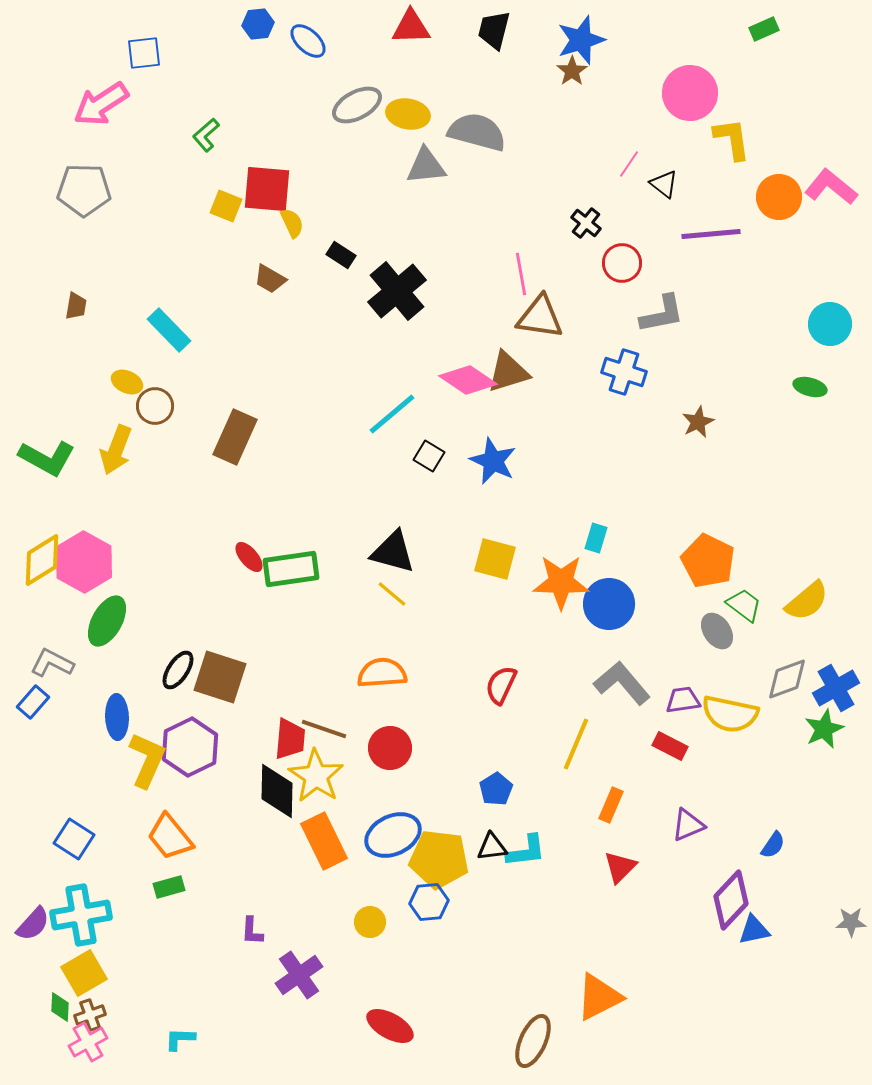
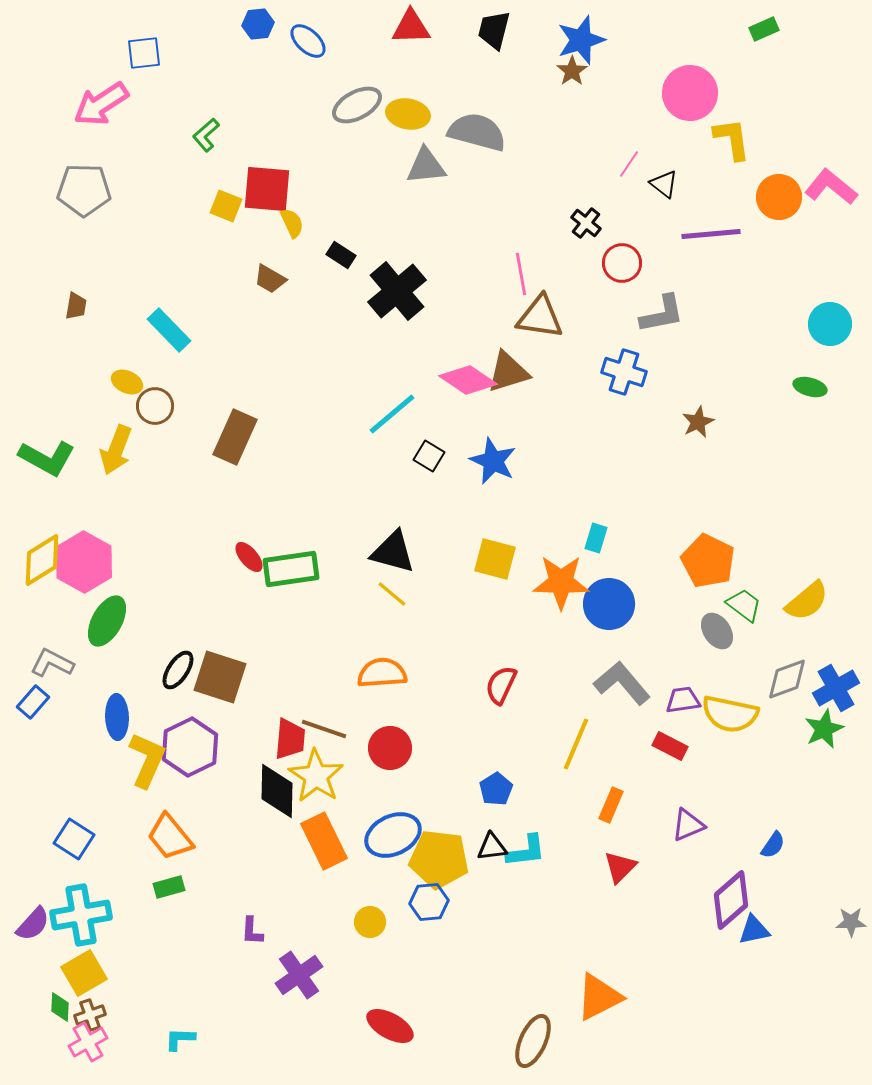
purple diamond at (731, 900): rotated 6 degrees clockwise
